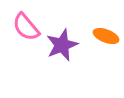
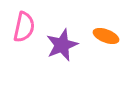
pink semicircle: moved 2 px left; rotated 128 degrees counterclockwise
